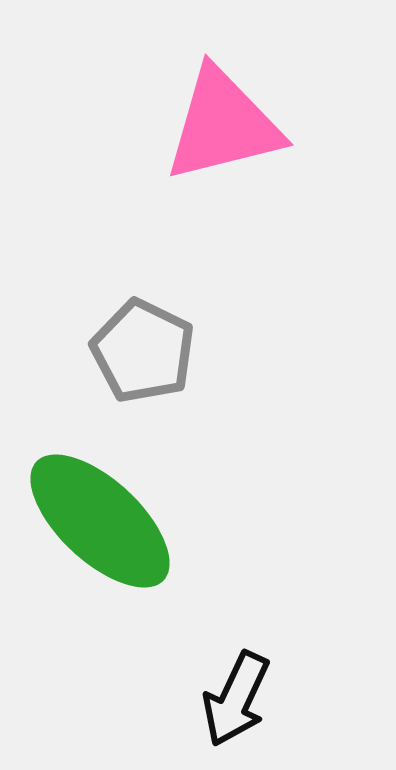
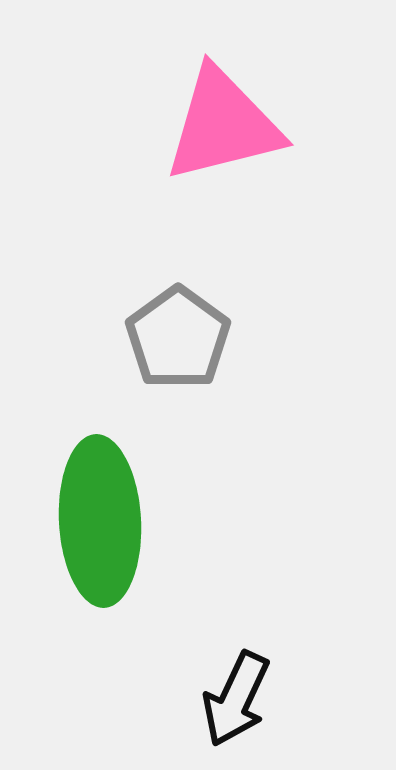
gray pentagon: moved 35 px right, 13 px up; rotated 10 degrees clockwise
green ellipse: rotated 44 degrees clockwise
